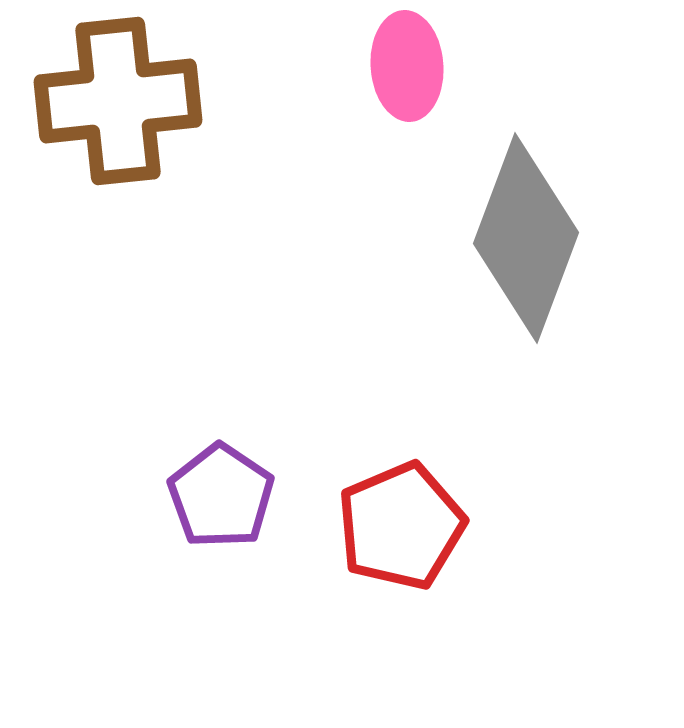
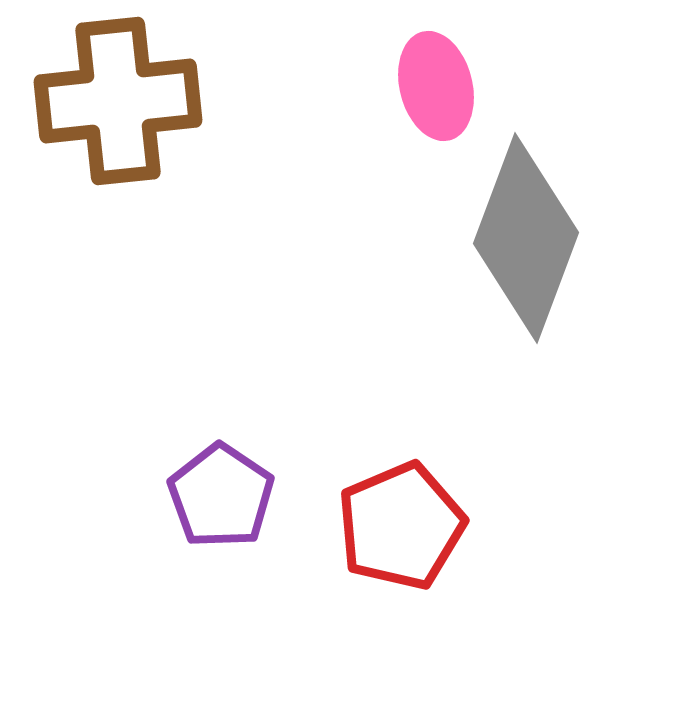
pink ellipse: moved 29 px right, 20 px down; rotated 10 degrees counterclockwise
